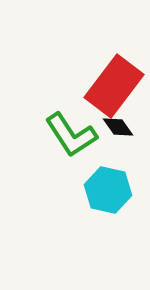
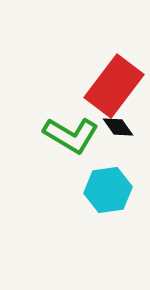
green L-shape: rotated 26 degrees counterclockwise
cyan hexagon: rotated 21 degrees counterclockwise
